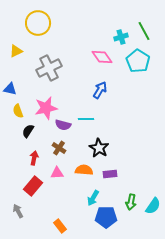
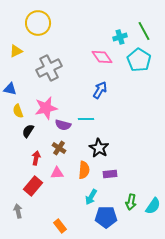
cyan cross: moved 1 px left
cyan pentagon: moved 1 px right, 1 px up
red arrow: moved 2 px right
orange semicircle: rotated 90 degrees clockwise
cyan arrow: moved 2 px left, 1 px up
gray arrow: rotated 16 degrees clockwise
